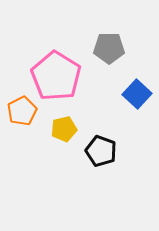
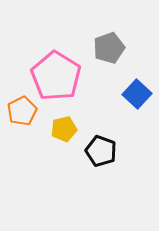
gray pentagon: rotated 20 degrees counterclockwise
